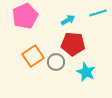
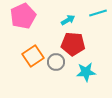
pink pentagon: moved 2 px left
cyan star: rotated 30 degrees counterclockwise
